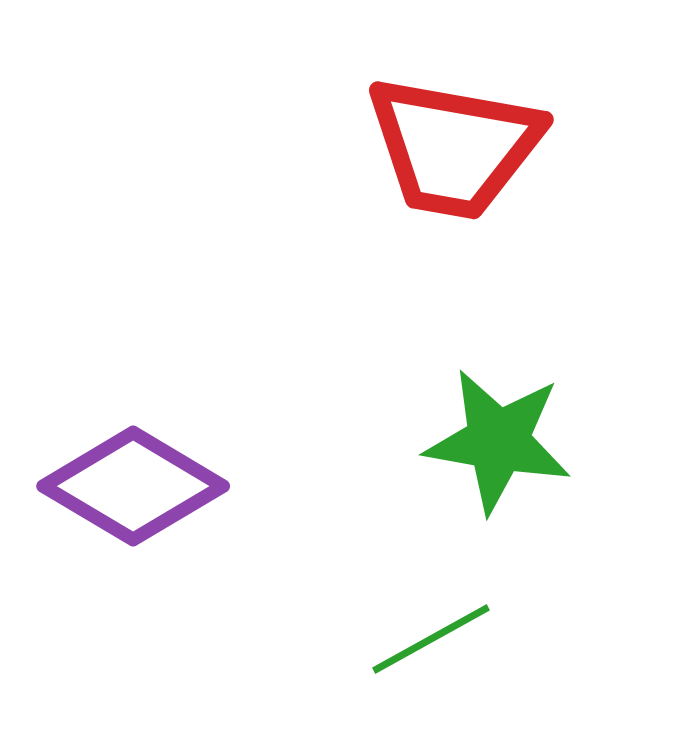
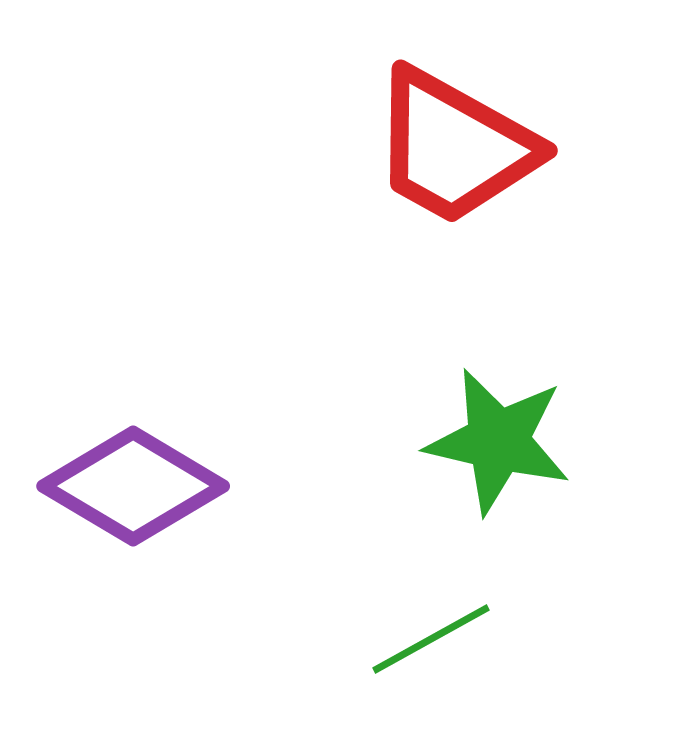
red trapezoid: rotated 19 degrees clockwise
green star: rotated 3 degrees clockwise
